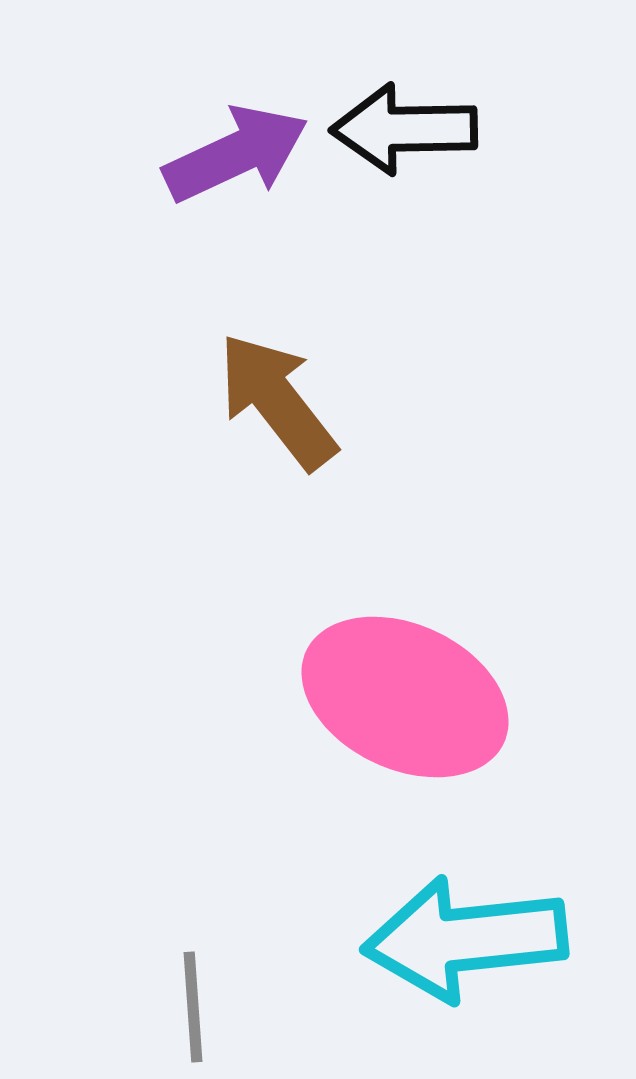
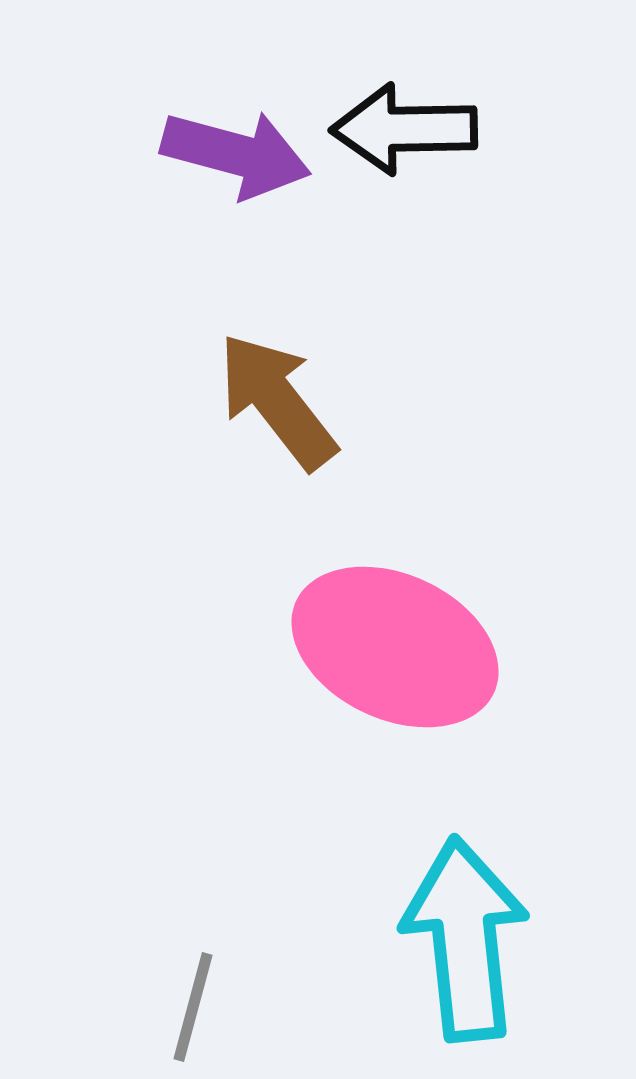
purple arrow: rotated 40 degrees clockwise
pink ellipse: moved 10 px left, 50 px up
cyan arrow: rotated 90 degrees clockwise
gray line: rotated 19 degrees clockwise
